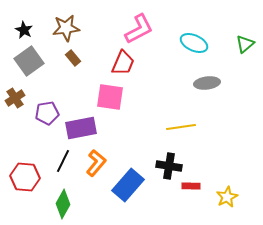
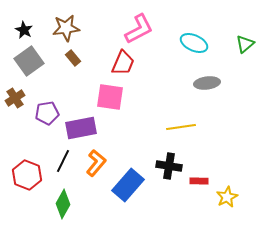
red hexagon: moved 2 px right, 2 px up; rotated 16 degrees clockwise
red rectangle: moved 8 px right, 5 px up
